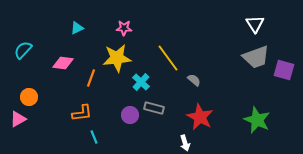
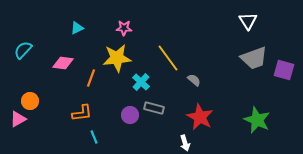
white triangle: moved 7 px left, 3 px up
gray trapezoid: moved 2 px left, 1 px down
orange circle: moved 1 px right, 4 px down
